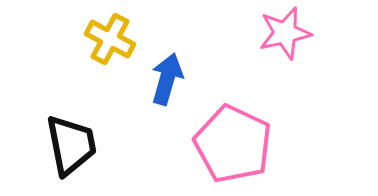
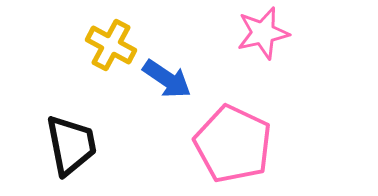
pink star: moved 22 px left
yellow cross: moved 1 px right, 6 px down
blue arrow: rotated 108 degrees clockwise
